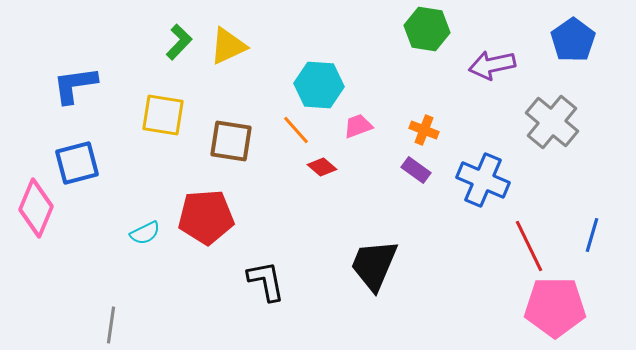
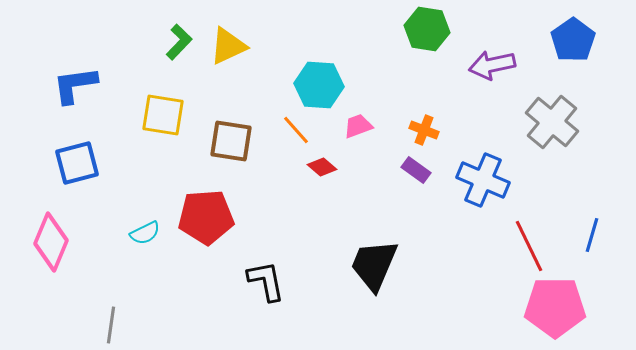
pink diamond: moved 15 px right, 34 px down
